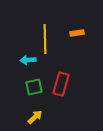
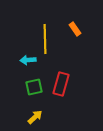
orange rectangle: moved 2 px left, 4 px up; rotated 64 degrees clockwise
